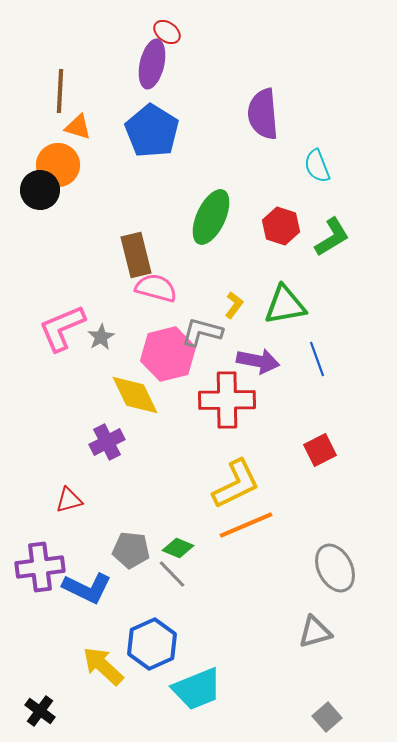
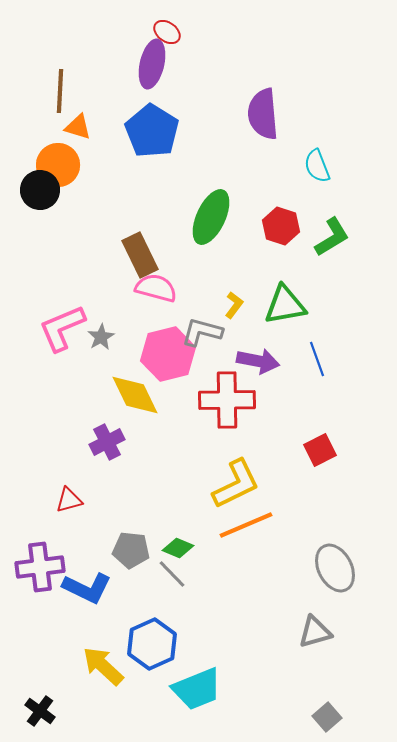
brown rectangle at (136, 255): moved 4 px right; rotated 12 degrees counterclockwise
